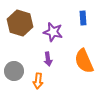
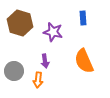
purple arrow: moved 3 px left, 2 px down
orange arrow: moved 1 px up
